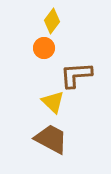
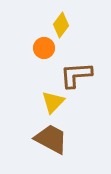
yellow diamond: moved 9 px right, 4 px down
yellow triangle: rotated 30 degrees clockwise
